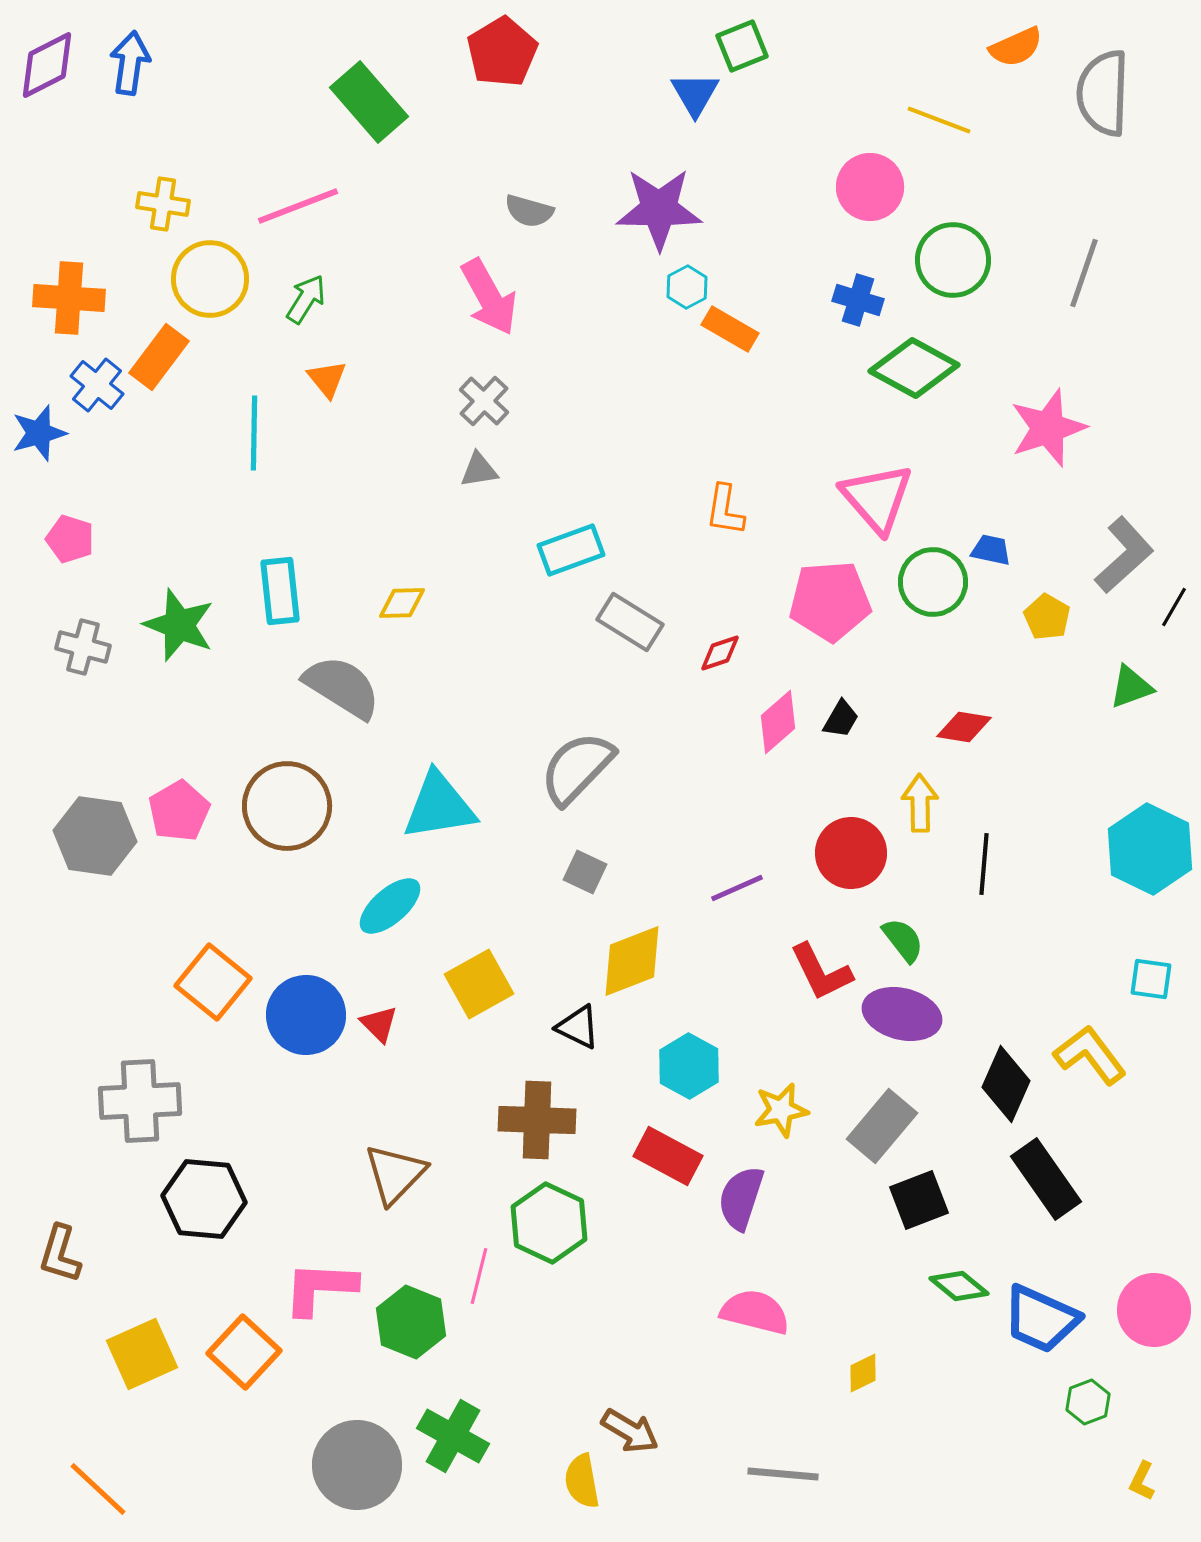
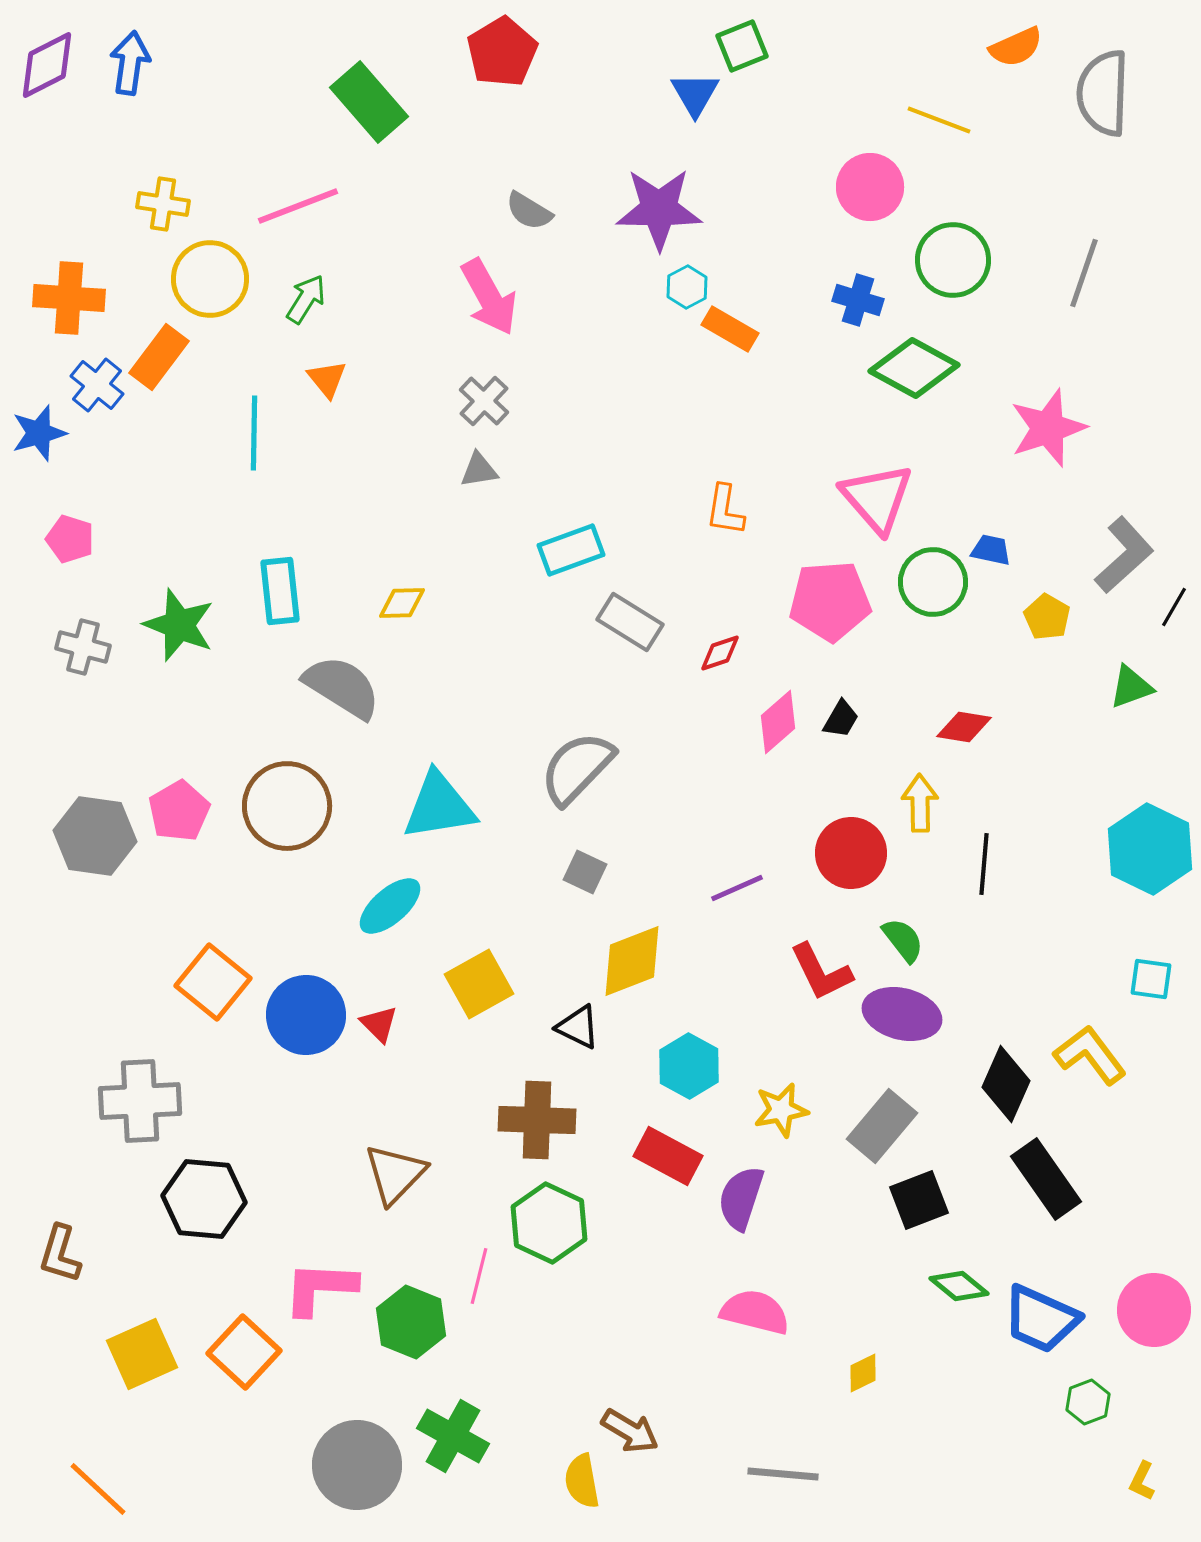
gray semicircle at (529, 211): rotated 15 degrees clockwise
